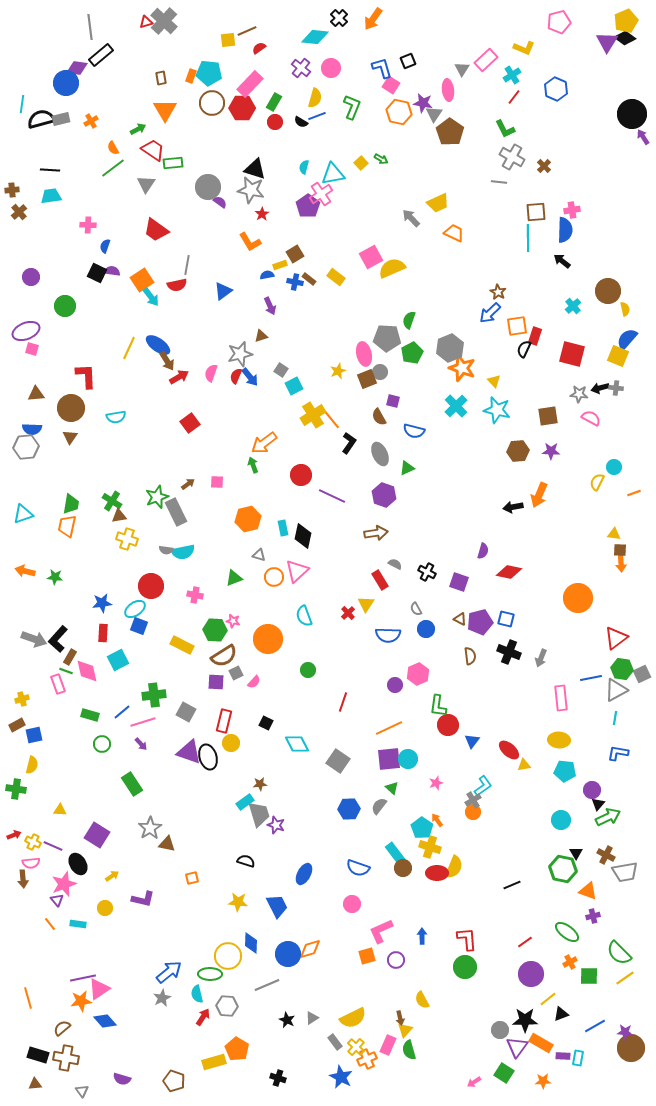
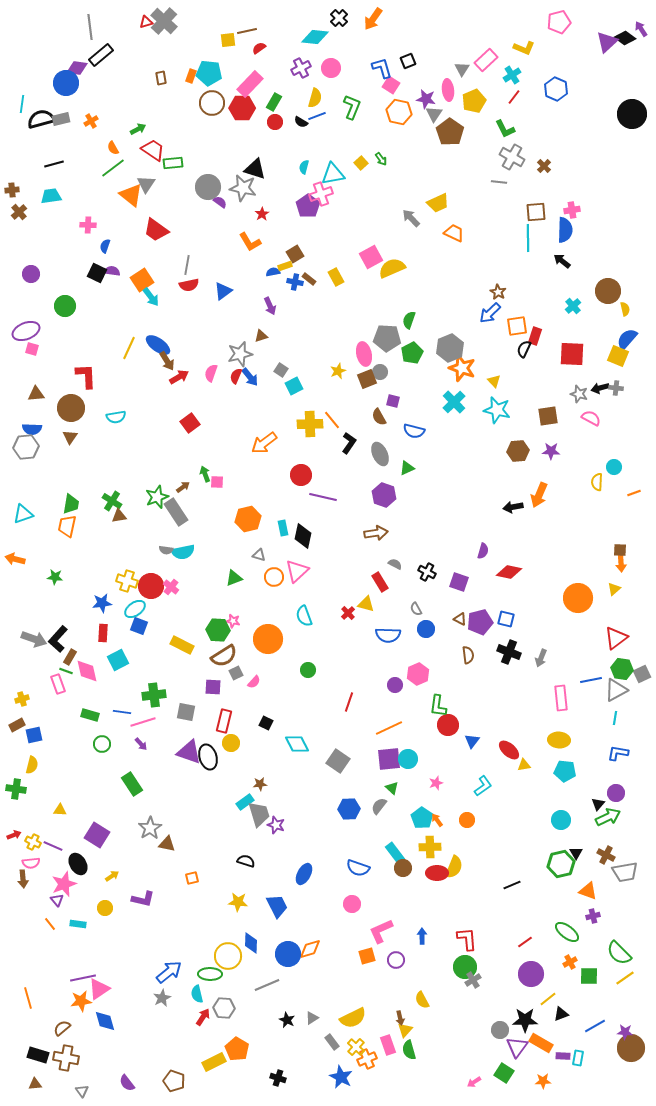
yellow pentagon at (626, 21): moved 152 px left, 80 px down
brown line at (247, 31): rotated 12 degrees clockwise
purple triangle at (607, 42): rotated 15 degrees clockwise
purple cross at (301, 68): rotated 24 degrees clockwise
purple star at (423, 103): moved 3 px right, 4 px up
orange triangle at (165, 110): moved 34 px left, 85 px down; rotated 20 degrees counterclockwise
purple arrow at (643, 137): moved 2 px left, 108 px up
green arrow at (381, 159): rotated 24 degrees clockwise
black line at (50, 170): moved 4 px right, 6 px up; rotated 18 degrees counterclockwise
gray star at (251, 190): moved 8 px left, 2 px up
pink cross at (321, 194): rotated 15 degrees clockwise
yellow rectangle at (280, 265): moved 5 px right, 1 px down
blue semicircle at (267, 275): moved 6 px right, 3 px up
purple circle at (31, 277): moved 3 px up
yellow rectangle at (336, 277): rotated 24 degrees clockwise
red semicircle at (177, 285): moved 12 px right
red square at (572, 354): rotated 12 degrees counterclockwise
gray star at (579, 394): rotated 12 degrees clockwise
cyan cross at (456, 406): moved 2 px left, 4 px up
yellow cross at (313, 415): moved 3 px left, 9 px down; rotated 30 degrees clockwise
green arrow at (253, 465): moved 48 px left, 9 px down
yellow semicircle at (597, 482): rotated 24 degrees counterclockwise
brown arrow at (188, 484): moved 5 px left, 3 px down
purple line at (332, 496): moved 9 px left, 1 px down; rotated 12 degrees counterclockwise
gray rectangle at (176, 512): rotated 8 degrees counterclockwise
yellow triangle at (614, 534): moved 55 px down; rotated 48 degrees counterclockwise
yellow cross at (127, 539): moved 42 px down
orange arrow at (25, 571): moved 10 px left, 12 px up
red rectangle at (380, 580): moved 2 px down
pink cross at (195, 595): moved 24 px left, 8 px up; rotated 28 degrees clockwise
yellow triangle at (366, 604): rotated 48 degrees counterclockwise
green hexagon at (215, 630): moved 3 px right
brown semicircle at (470, 656): moved 2 px left, 1 px up
blue line at (591, 678): moved 2 px down
purple square at (216, 682): moved 3 px left, 5 px down
red line at (343, 702): moved 6 px right
blue line at (122, 712): rotated 48 degrees clockwise
gray square at (186, 712): rotated 18 degrees counterclockwise
purple circle at (592, 790): moved 24 px right, 3 px down
gray cross at (473, 800): moved 180 px down
orange circle at (473, 812): moved 6 px left, 8 px down
cyan pentagon at (422, 828): moved 10 px up
yellow cross at (430, 847): rotated 20 degrees counterclockwise
green hexagon at (563, 869): moved 2 px left, 5 px up; rotated 24 degrees counterclockwise
gray hexagon at (227, 1006): moved 3 px left, 2 px down
blue diamond at (105, 1021): rotated 25 degrees clockwise
gray rectangle at (335, 1042): moved 3 px left
pink rectangle at (388, 1045): rotated 42 degrees counterclockwise
yellow rectangle at (214, 1062): rotated 10 degrees counterclockwise
purple semicircle at (122, 1079): moved 5 px right, 4 px down; rotated 36 degrees clockwise
